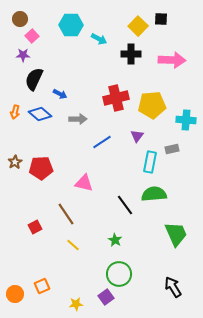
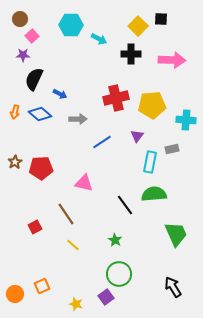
yellow star: rotated 24 degrees clockwise
